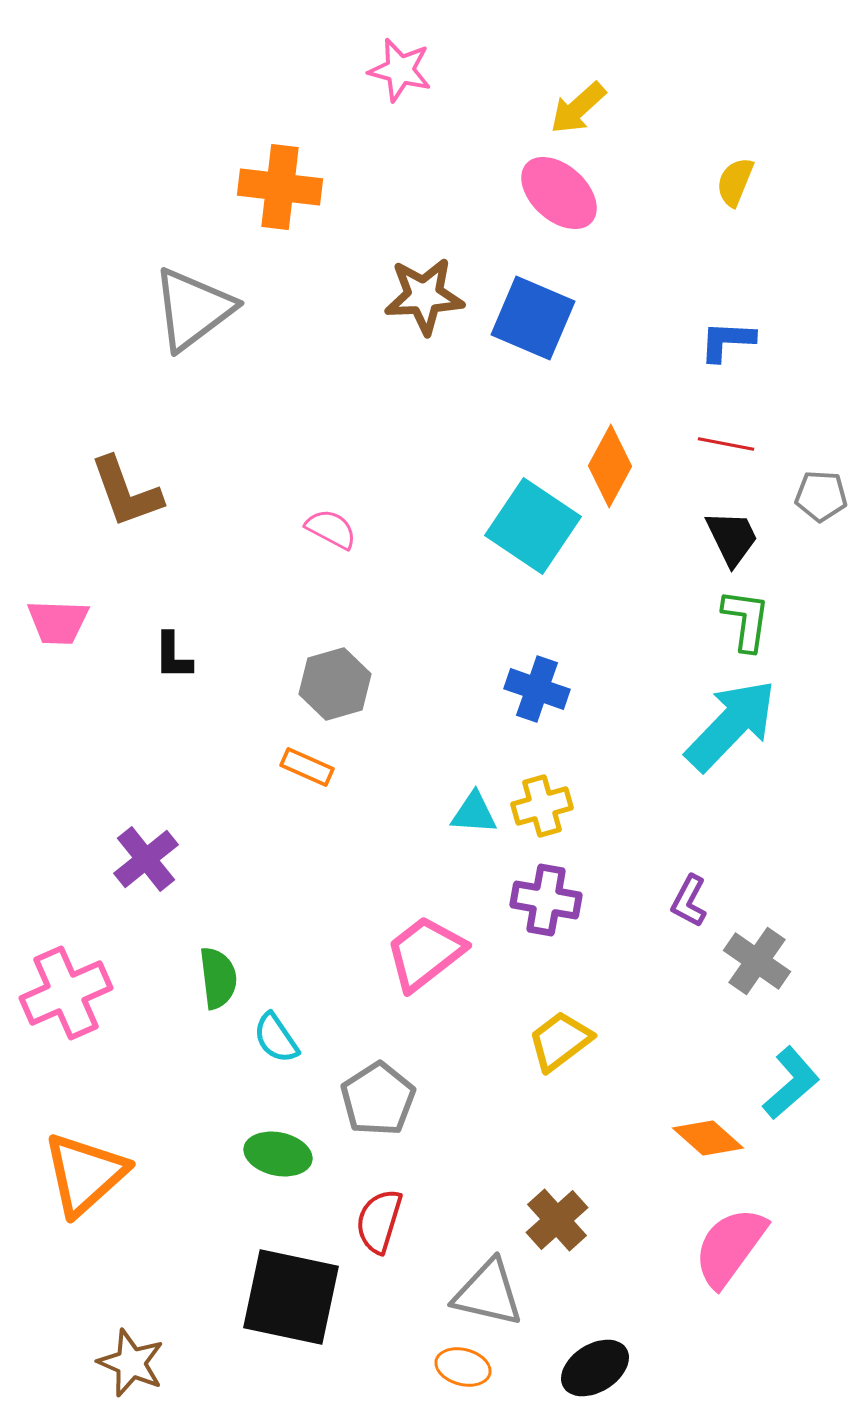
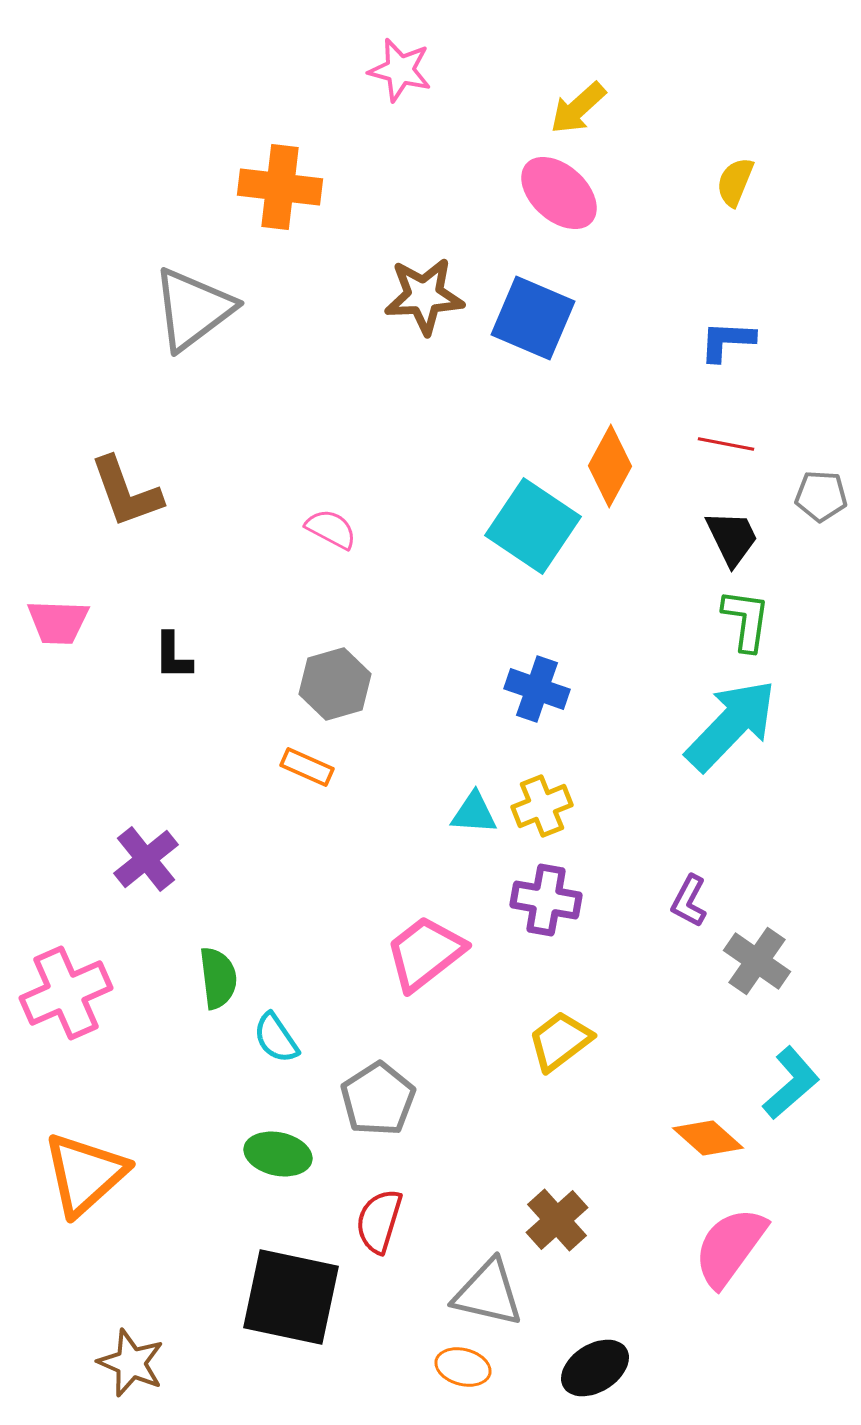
yellow cross at (542, 806): rotated 6 degrees counterclockwise
